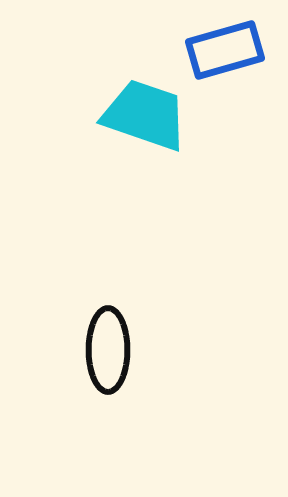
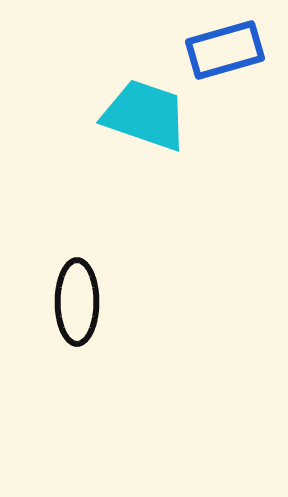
black ellipse: moved 31 px left, 48 px up
